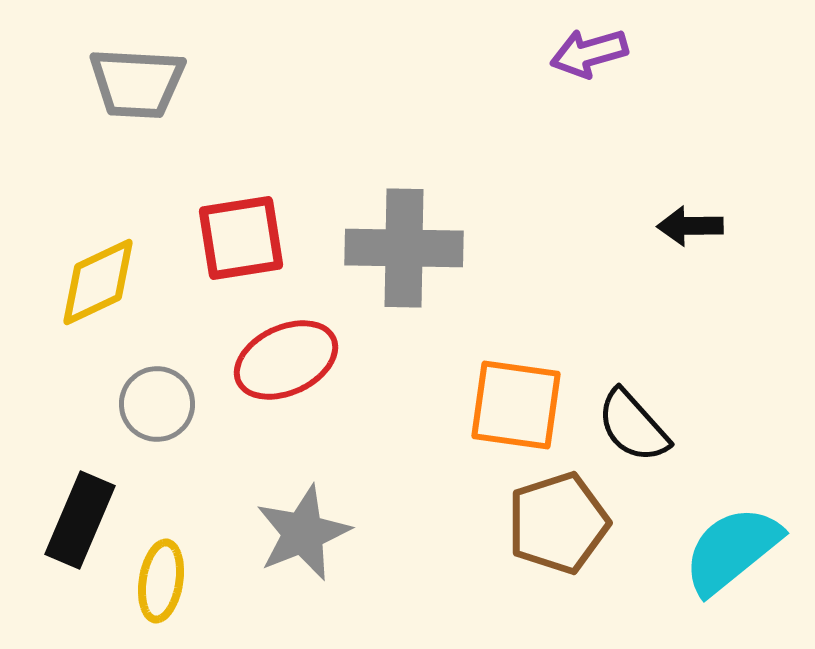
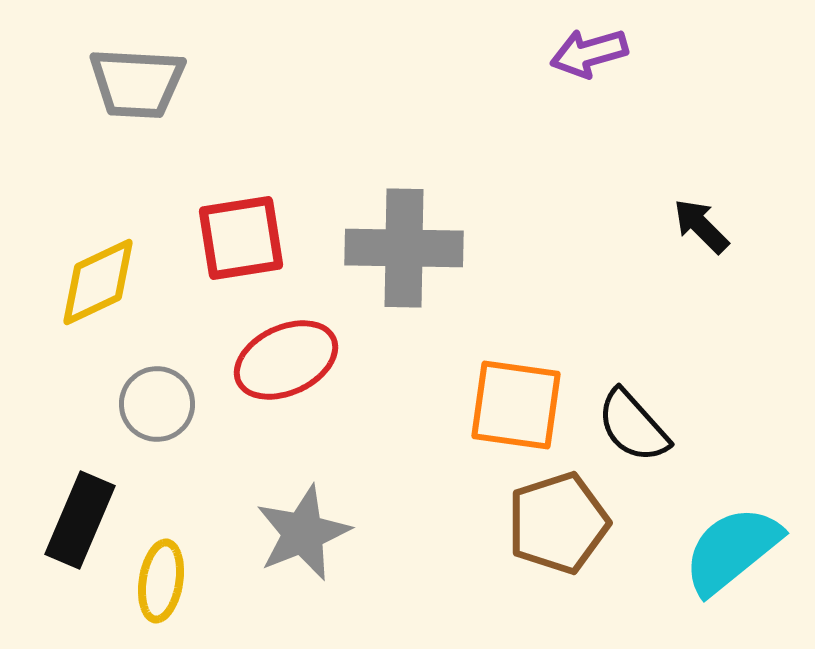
black arrow: moved 11 px right; rotated 46 degrees clockwise
